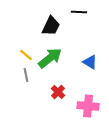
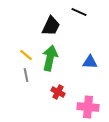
black line: rotated 21 degrees clockwise
green arrow: rotated 40 degrees counterclockwise
blue triangle: rotated 28 degrees counterclockwise
red cross: rotated 16 degrees counterclockwise
pink cross: moved 1 px down
